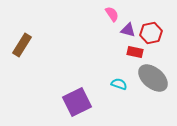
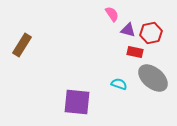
purple square: rotated 32 degrees clockwise
